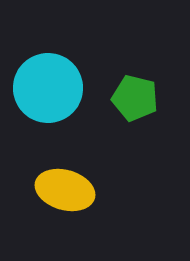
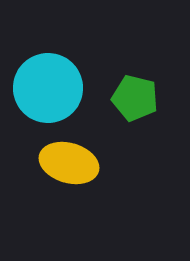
yellow ellipse: moved 4 px right, 27 px up
